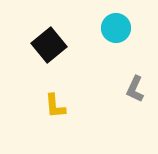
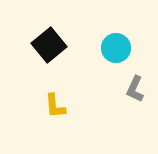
cyan circle: moved 20 px down
